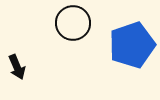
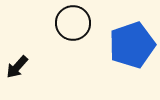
black arrow: rotated 65 degrees clockwise
